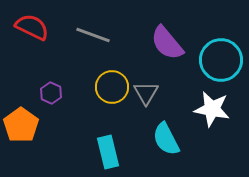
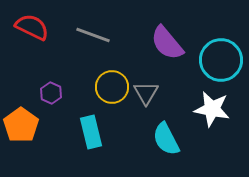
cyan rectangle: moved 17 px left, 20 px up
